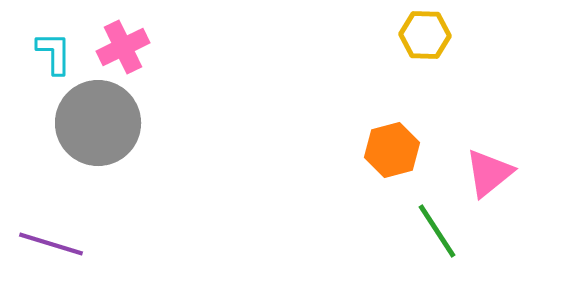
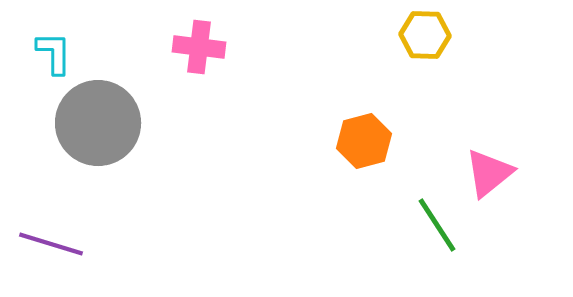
pink cross: moved 76 px right; rotated 33 degrees clockwise
orange hexagon: moved 28 px left, 9 px up
green line: moved 6 px up
